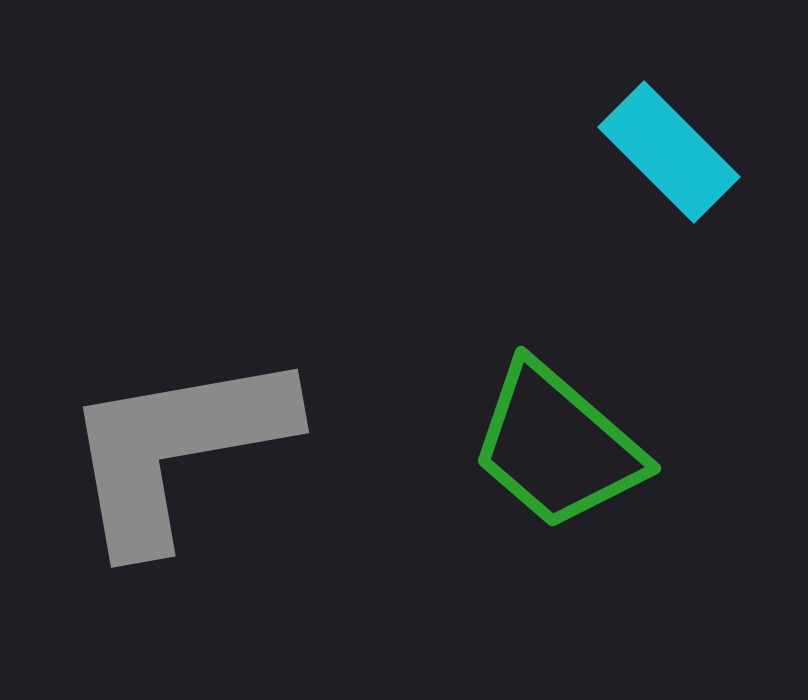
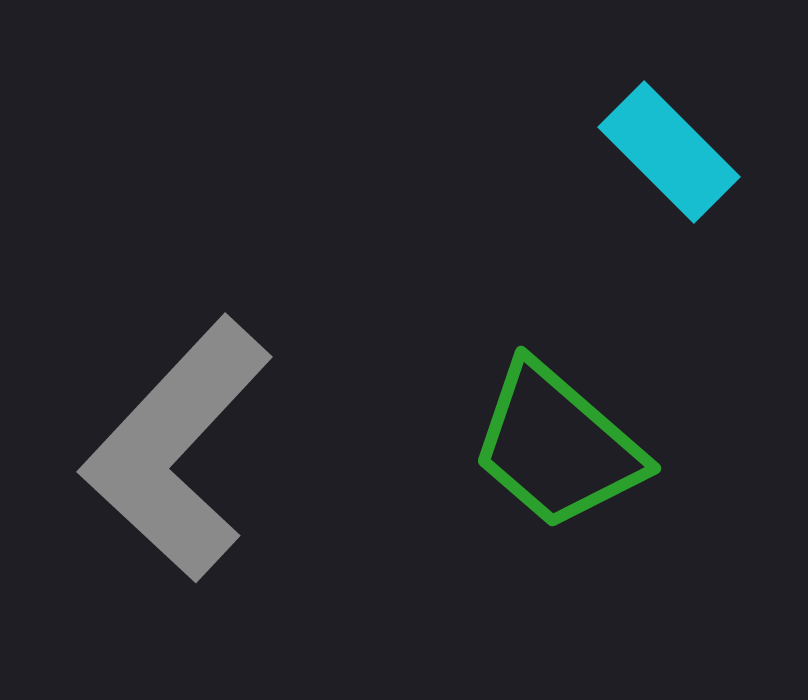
gray L-shape: rotated 37 degrees counterclockwise
